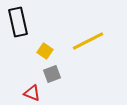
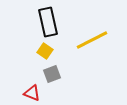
black rectangle: moved 30 px right
yellow line: moved 4 px right, 1 px up
